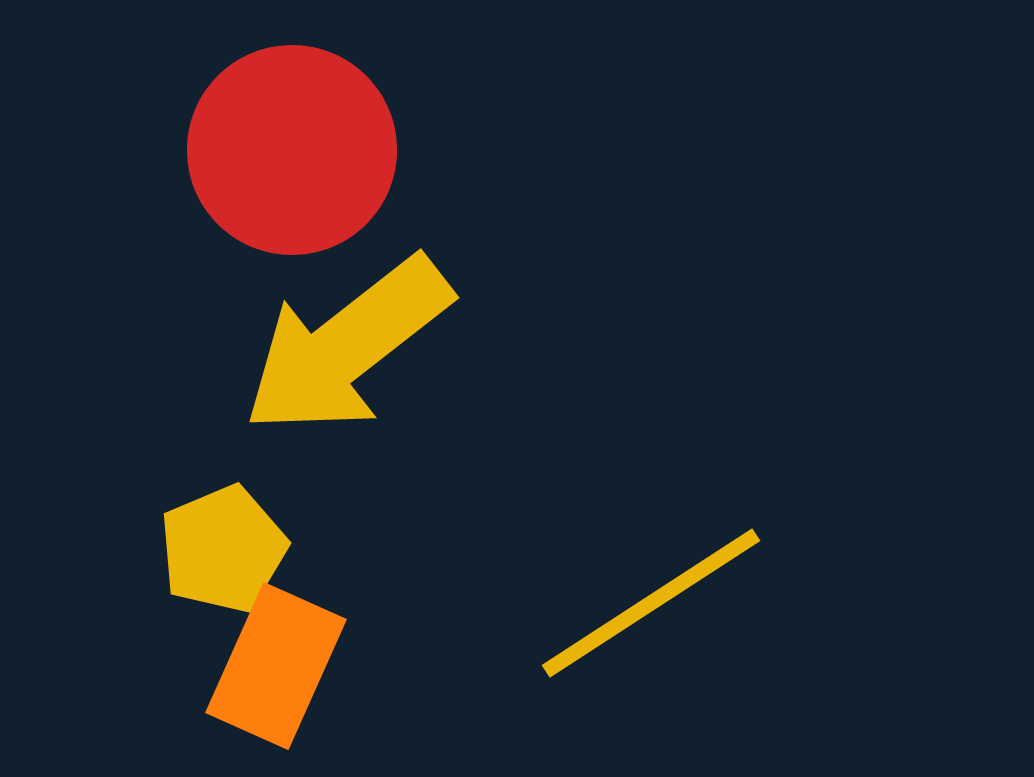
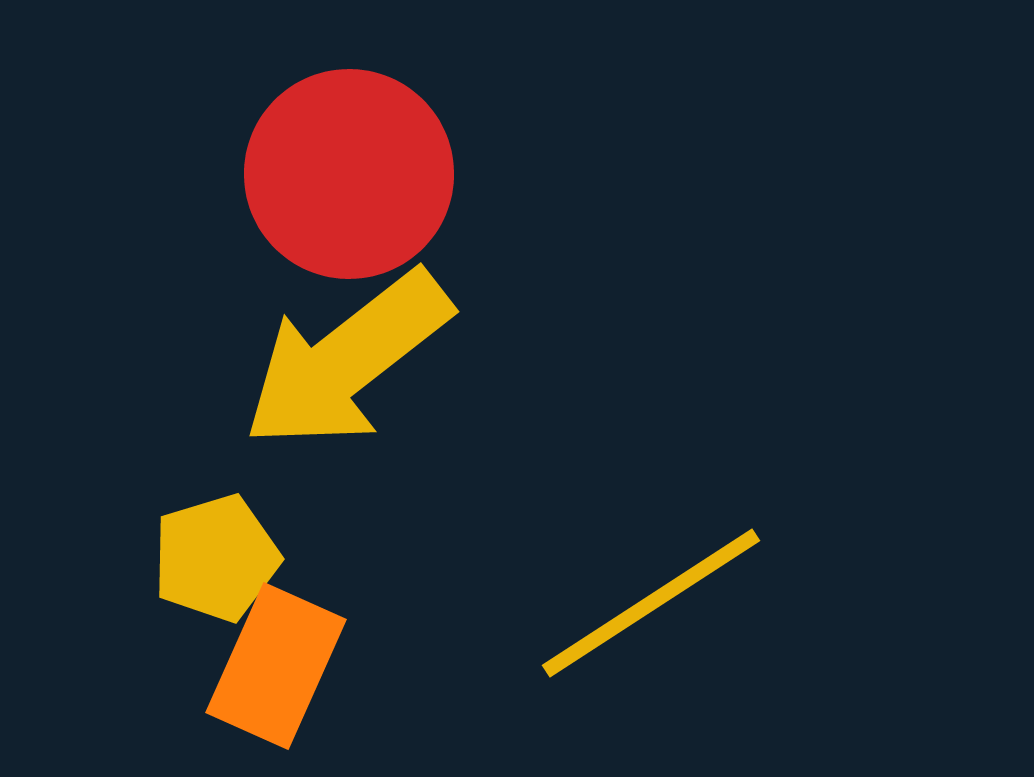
red circle: moved 57 px right, 24 px down
yellow arrow: moved 14 px down
yellow pentagon: moved 7 px left, 9 px down; rotated 6 degrees clockwise
